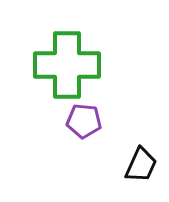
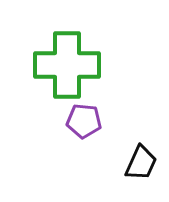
black trapezoid: moved 2 px up
